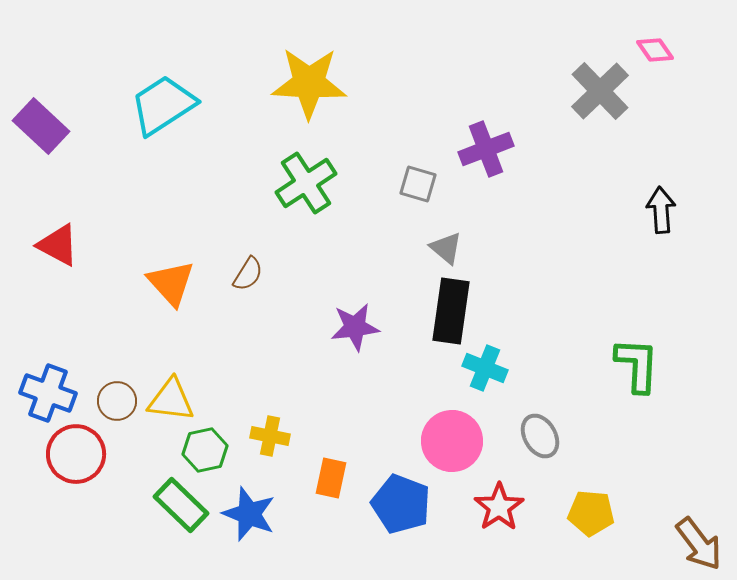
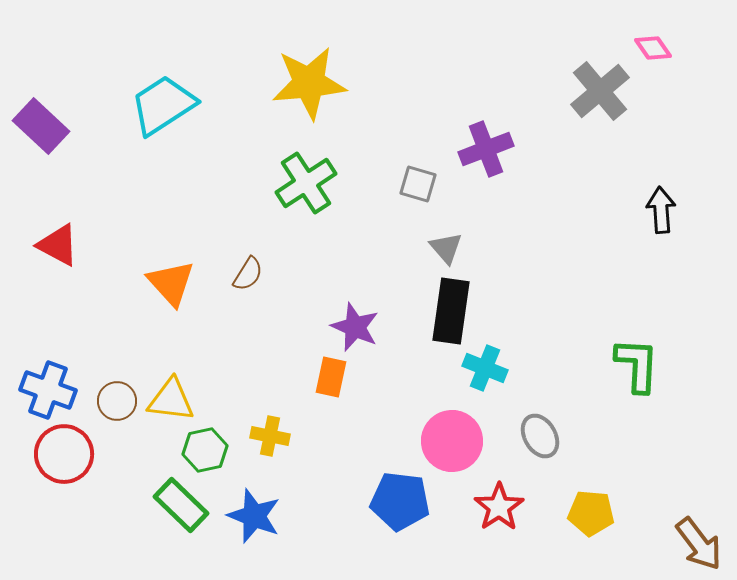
pink diamond: moved 2 px left, 2 px up
yellow star: rotated 8 degrees counterclockwise
gray cross: rotated 4 degrees clockwise
gray triangle: rotated 9 degrees clockwise
purple star: rotated 30 degrees clockwise
blue cross: moved 3 px up
red circle: moved 12 px left
orange rectangle: moved 101 px up
blue pentagon: moved 1 px left, 3 px up; rotated 14 degrees counterclockwise
blue star: moved 5 px right, 2 px down
